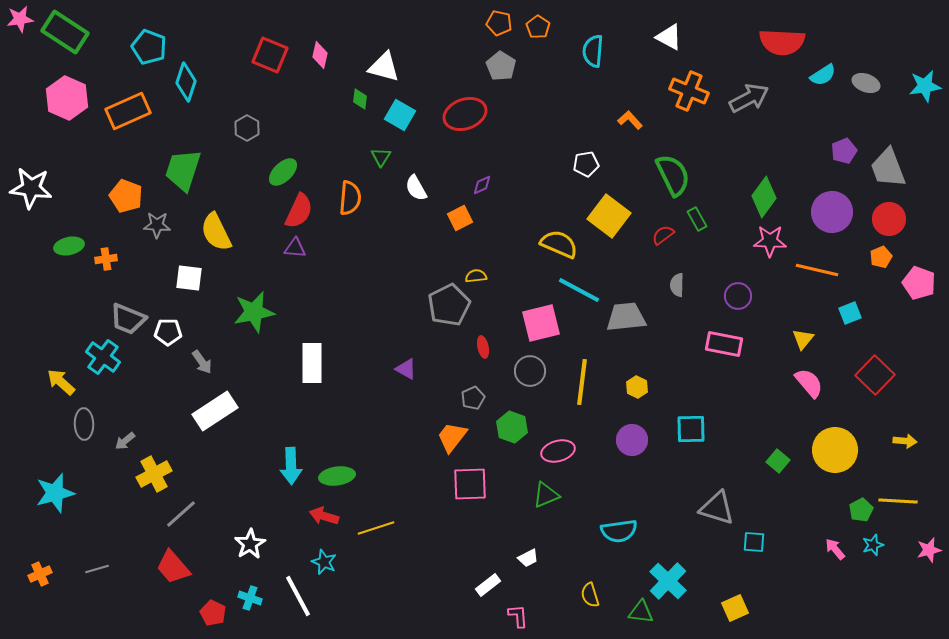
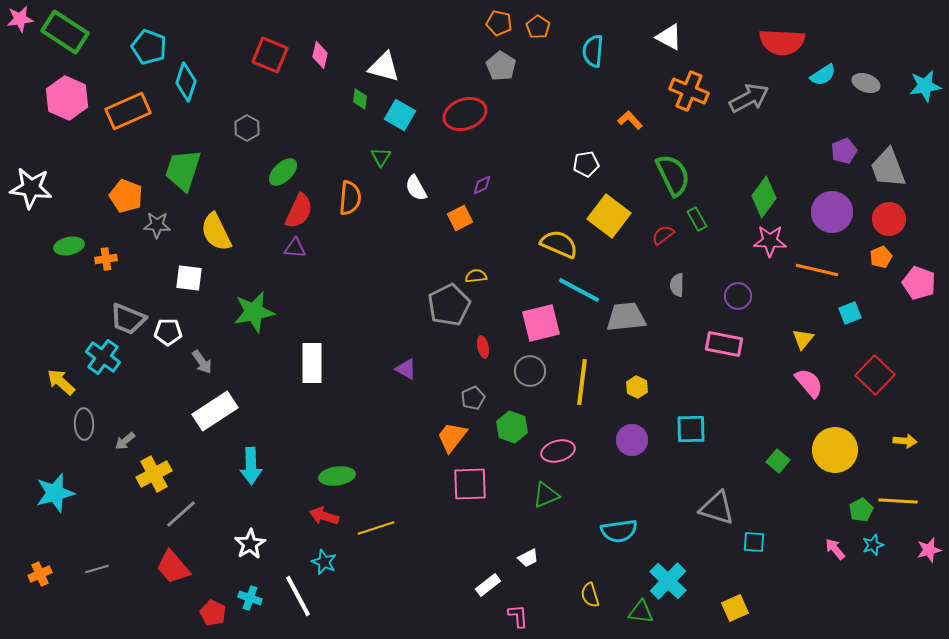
cyan arrow at (291, 466): moved 40 px left
